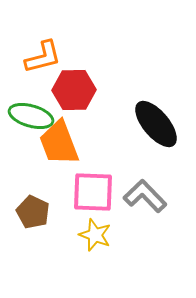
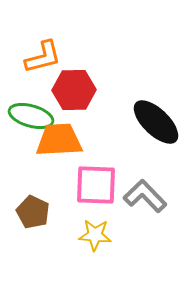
black ellipse: moved 2 px up; rotated 6 degrees counterclockwise
orange trapezoid: moved 3 px up; rotated 108 degrees clockwise
pink square: moved 3 px right, 7 px up
yellow star: rotated 16 degrees counterclockwise
